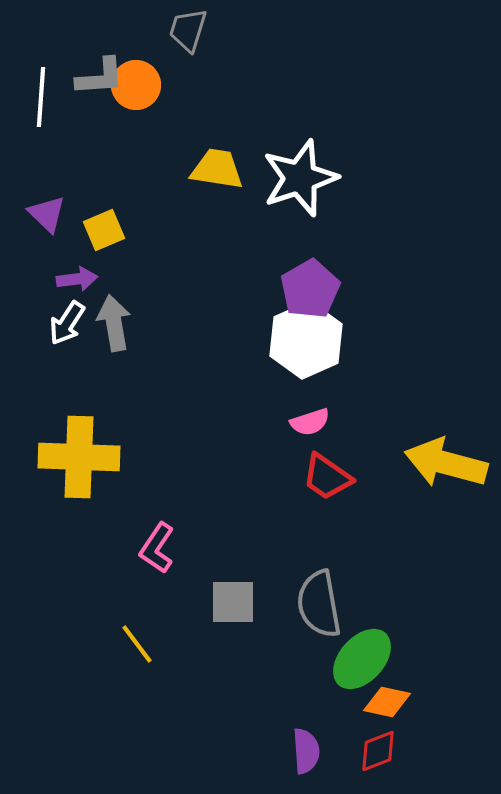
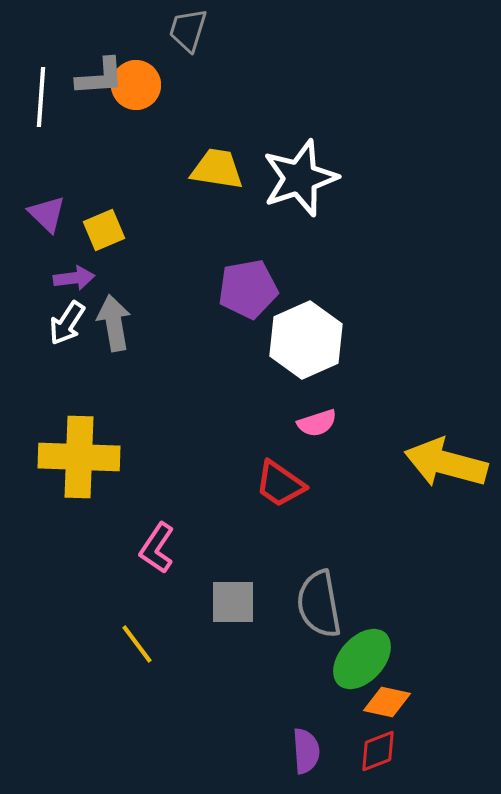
purple arrow: moved 3 px left, 1 px up
purple pentagon: moved 62 px left; rotated 20 degrees clockwise
pink semicircle: moved 7 px right, 1 px down
red trapezoid: moved 47 px left, 7 px down
